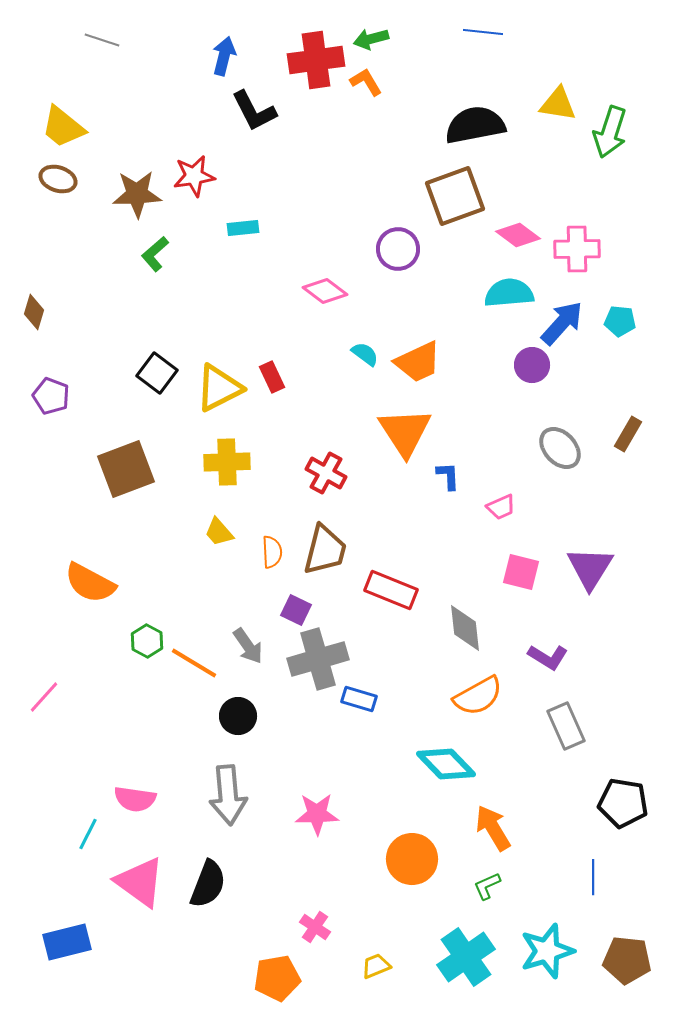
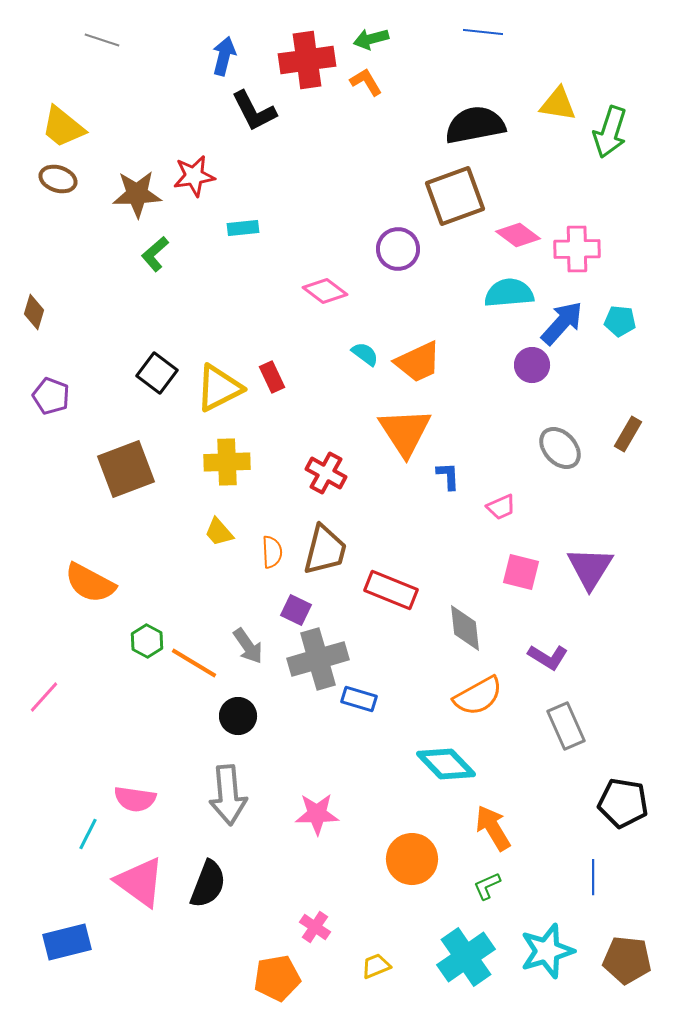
red cross at (316, 60): moved 9 px left
